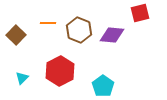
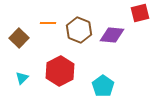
brown square: moved 3 px right, 3 px down
